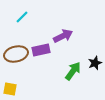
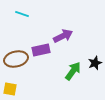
cyan line: moved 3 px up; rotated 64 degrees clockwise
brown ellipse: moved 5 px down
